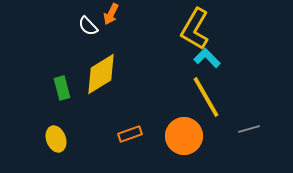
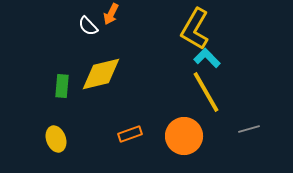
yellow diamond: rotated 18 degrees clockwise
green rectangle: moved 2 px up; rotated 20 degrees clockwise
yellow line: moved 5 px up
